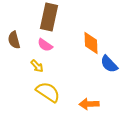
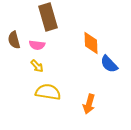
brown rectangle: moved 1 px left; rotated 28 degrees counterclockwise
pink semicircle: moved 8 px left; rotated 28 degrees counterclockwise
yellow semicircle: rotated 25 degrees counterclockwise
orange arrow: rotated 72 degrees counterclockwise
